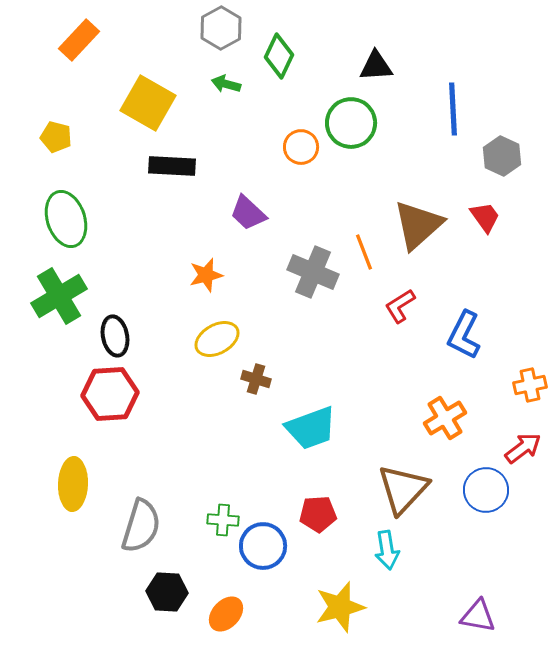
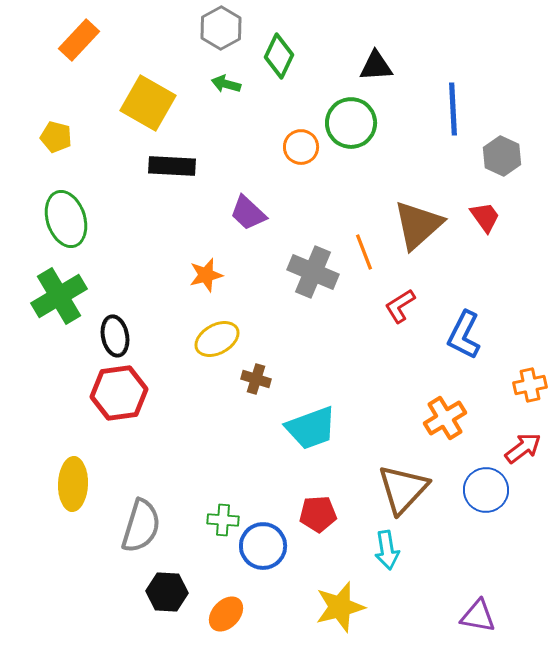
red hexagon at (110, 394): moved 9 px right, 1 px up; rotated 4 degrees counterclockwise
